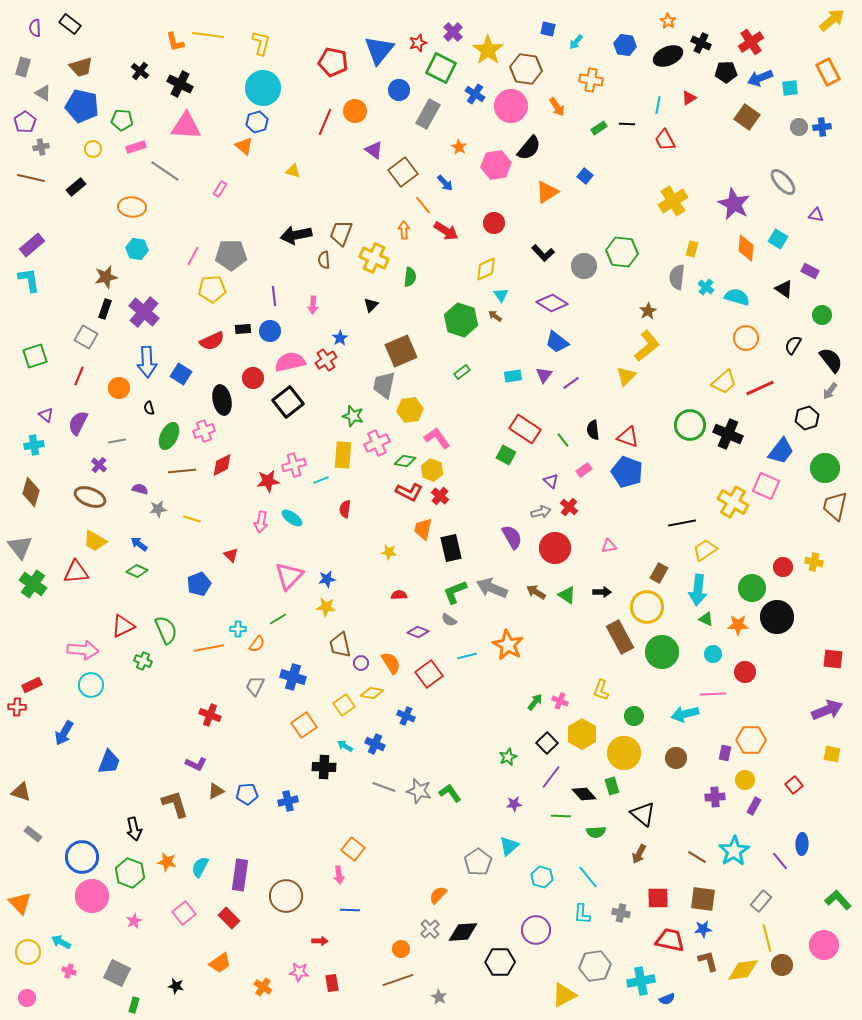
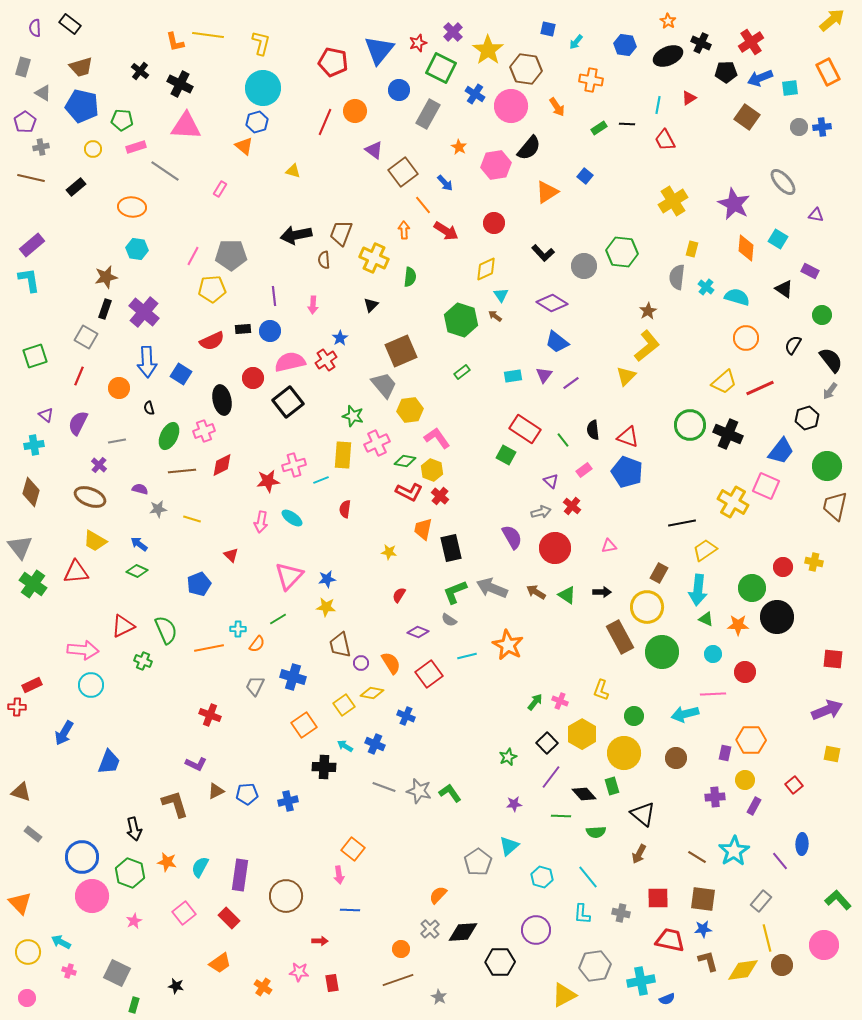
gray trapezoid at (384, 385): rotated 128 degrees clockwise
green circle at (825, 468): moved 2 px right, 2 px up
red cross at (569, 507): moved 3 px right, 1 px up
red semicircle at (399, 595): rotated 56 degrees counterclockwise
